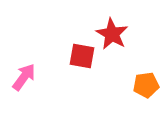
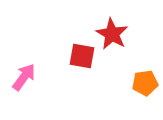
orange pentagon: moved 1 px left, 2 px up
